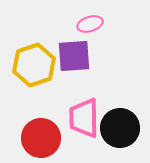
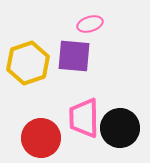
purple square: rotated 9 degrees clockwise
yellow hexagon: moved 6 px left, 2 px up
